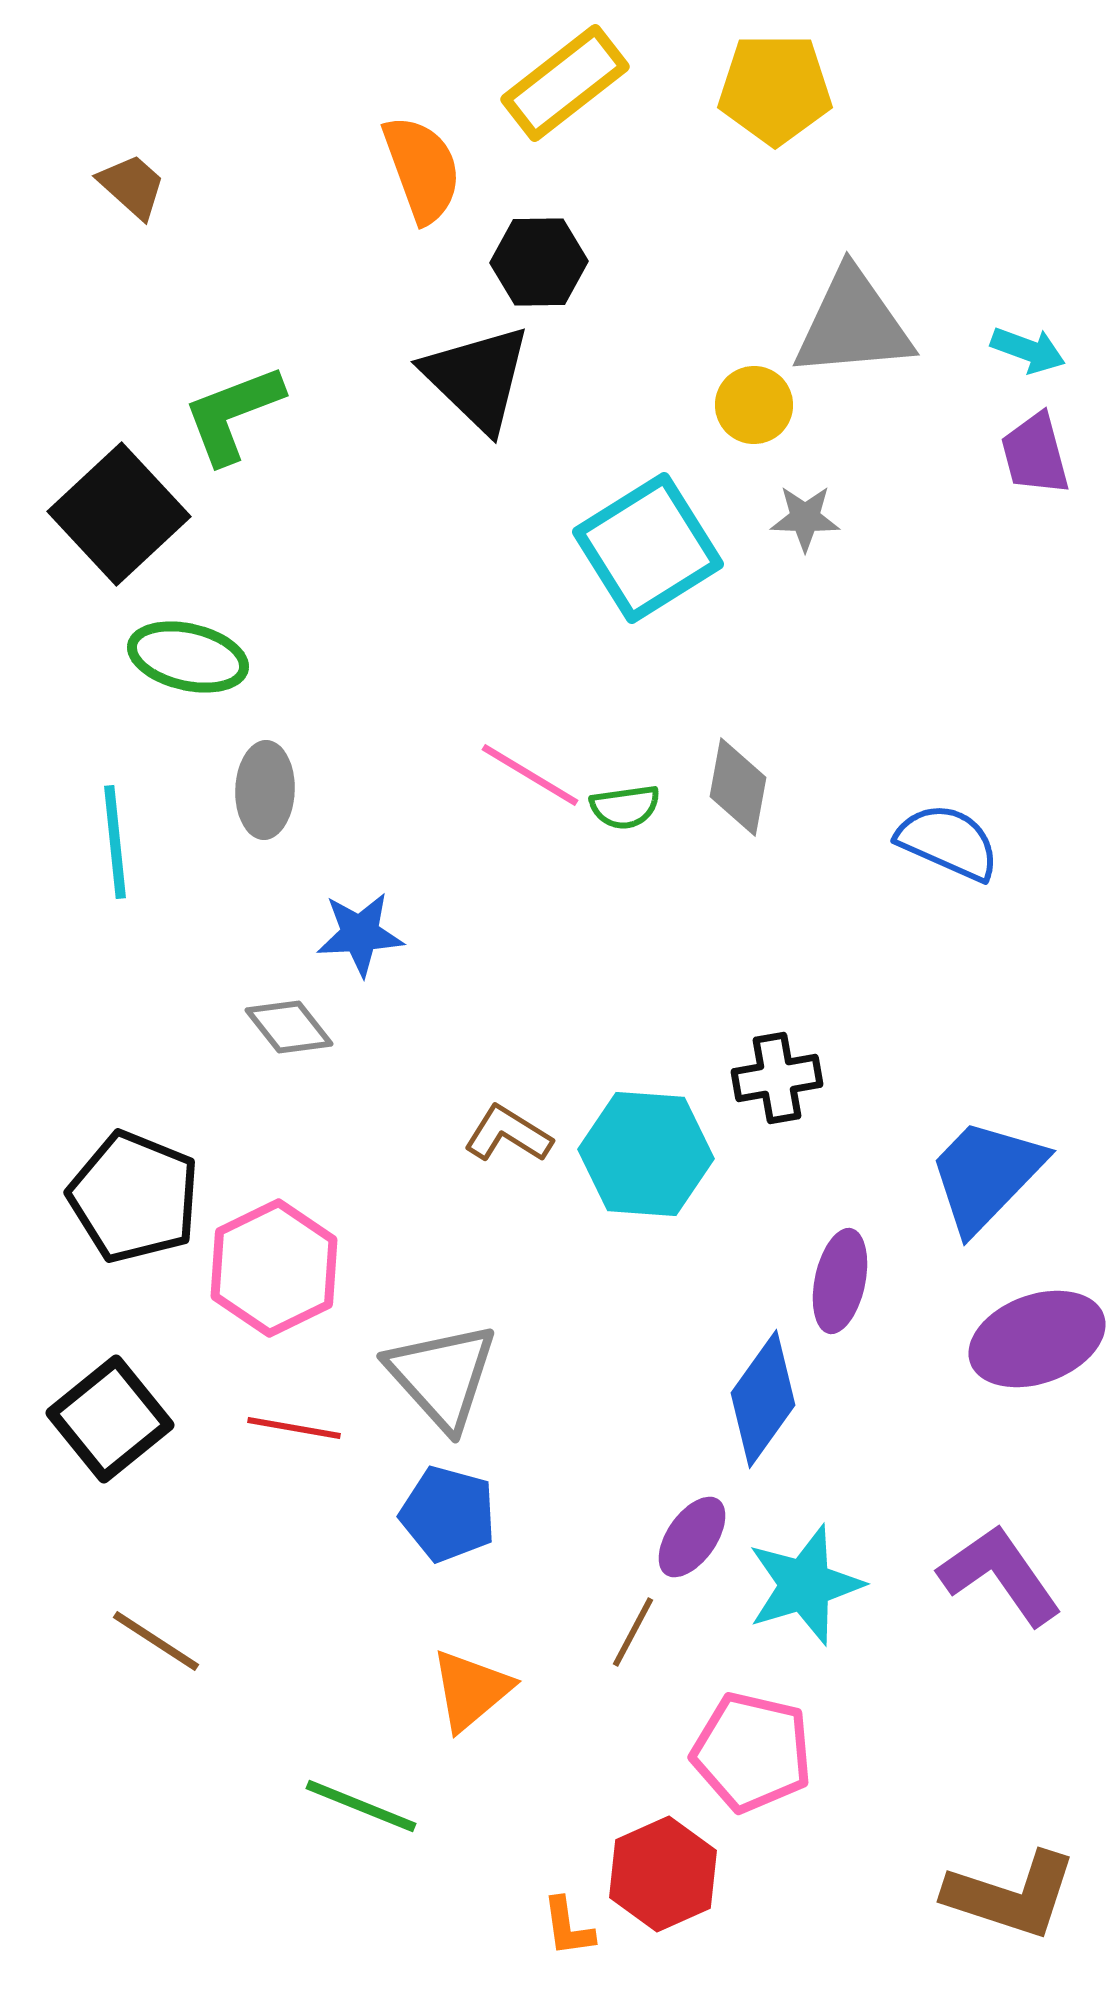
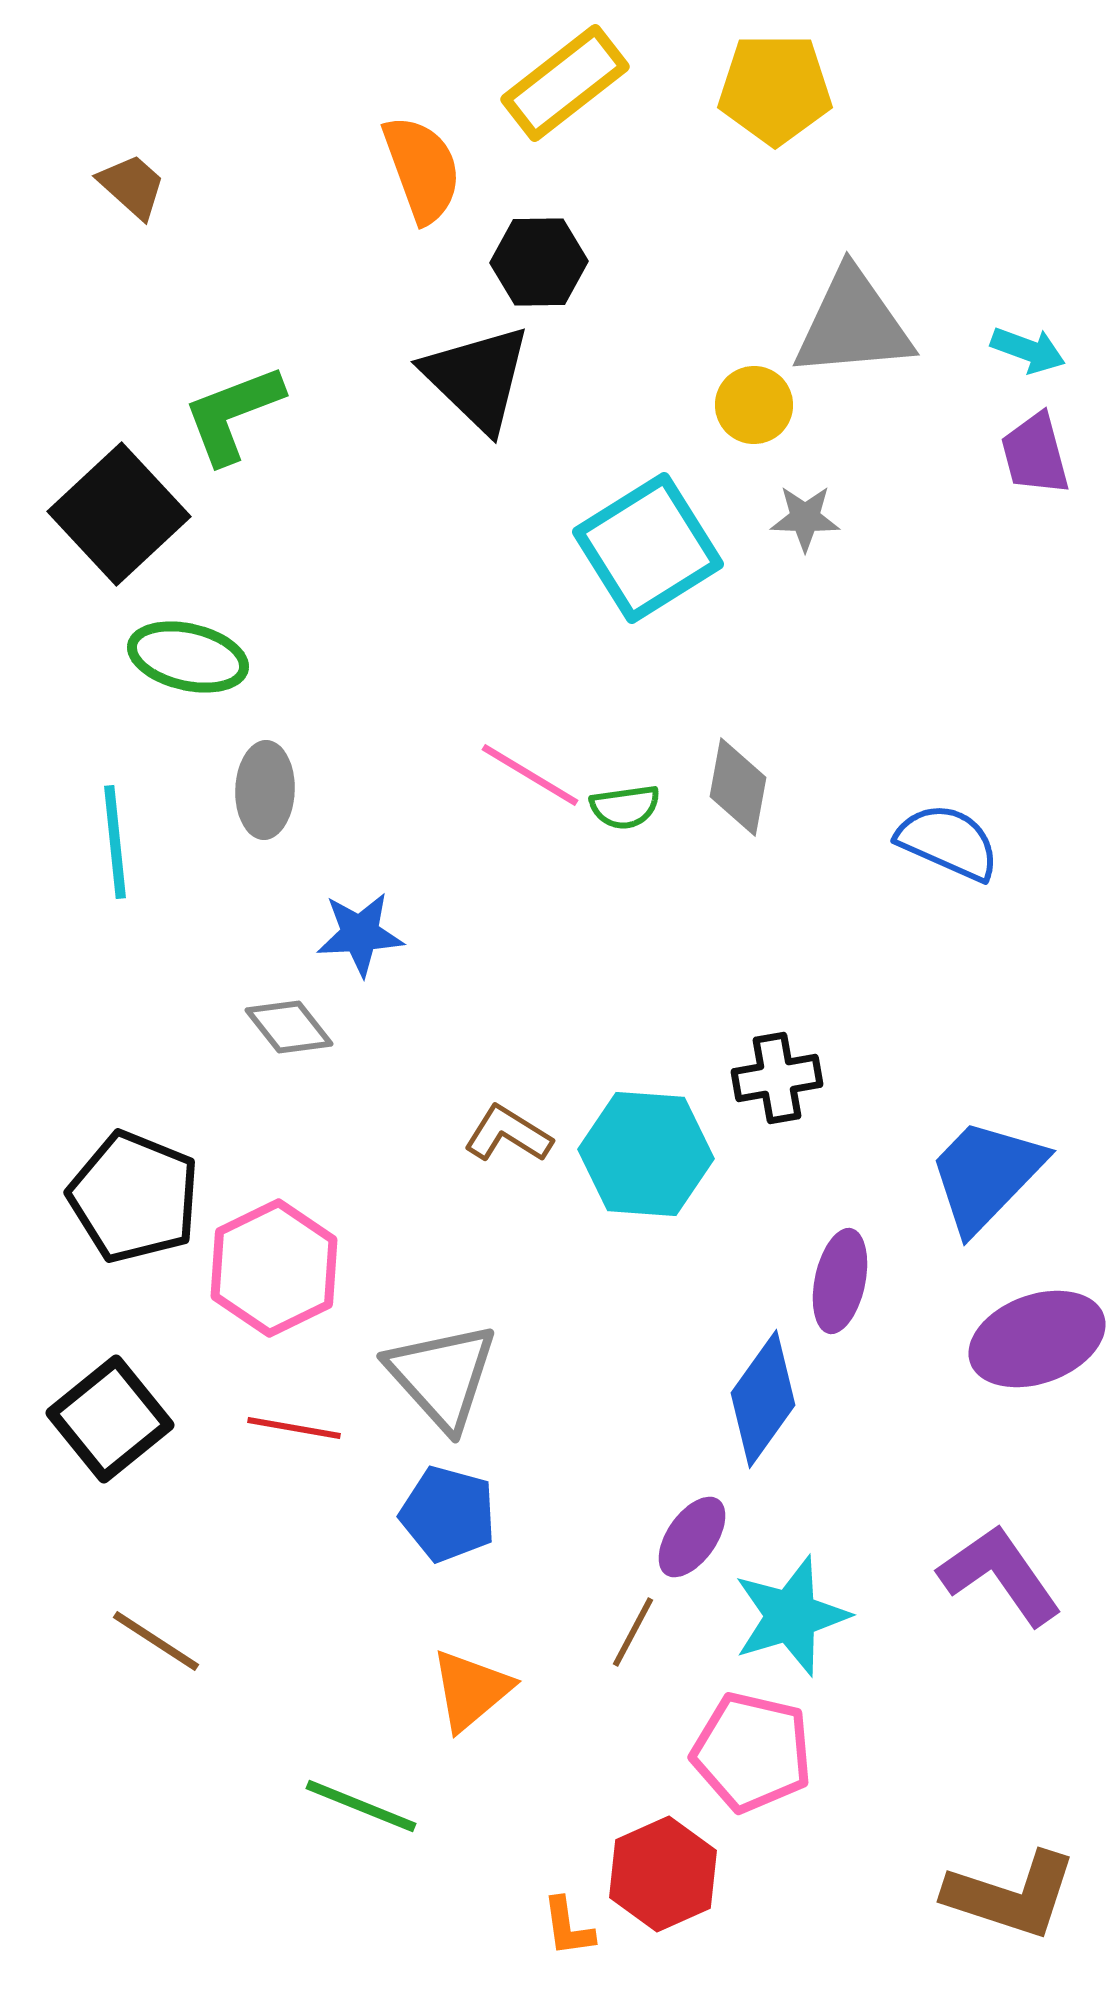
cyan star at (805, 1585): moved 14 px left, 31 px down
